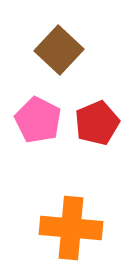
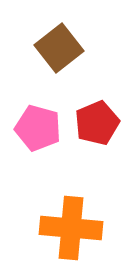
brown square: moved 2 px up; rotated 9 degrees clockwise
pink pentagon: moved 8 px down; rotated 12 degrees counterclockwise
